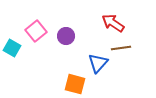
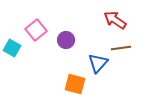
red arrow: moved 2 px right, 3 px up
pink square: moved 1 px up
purple circle: moved 4 px down
